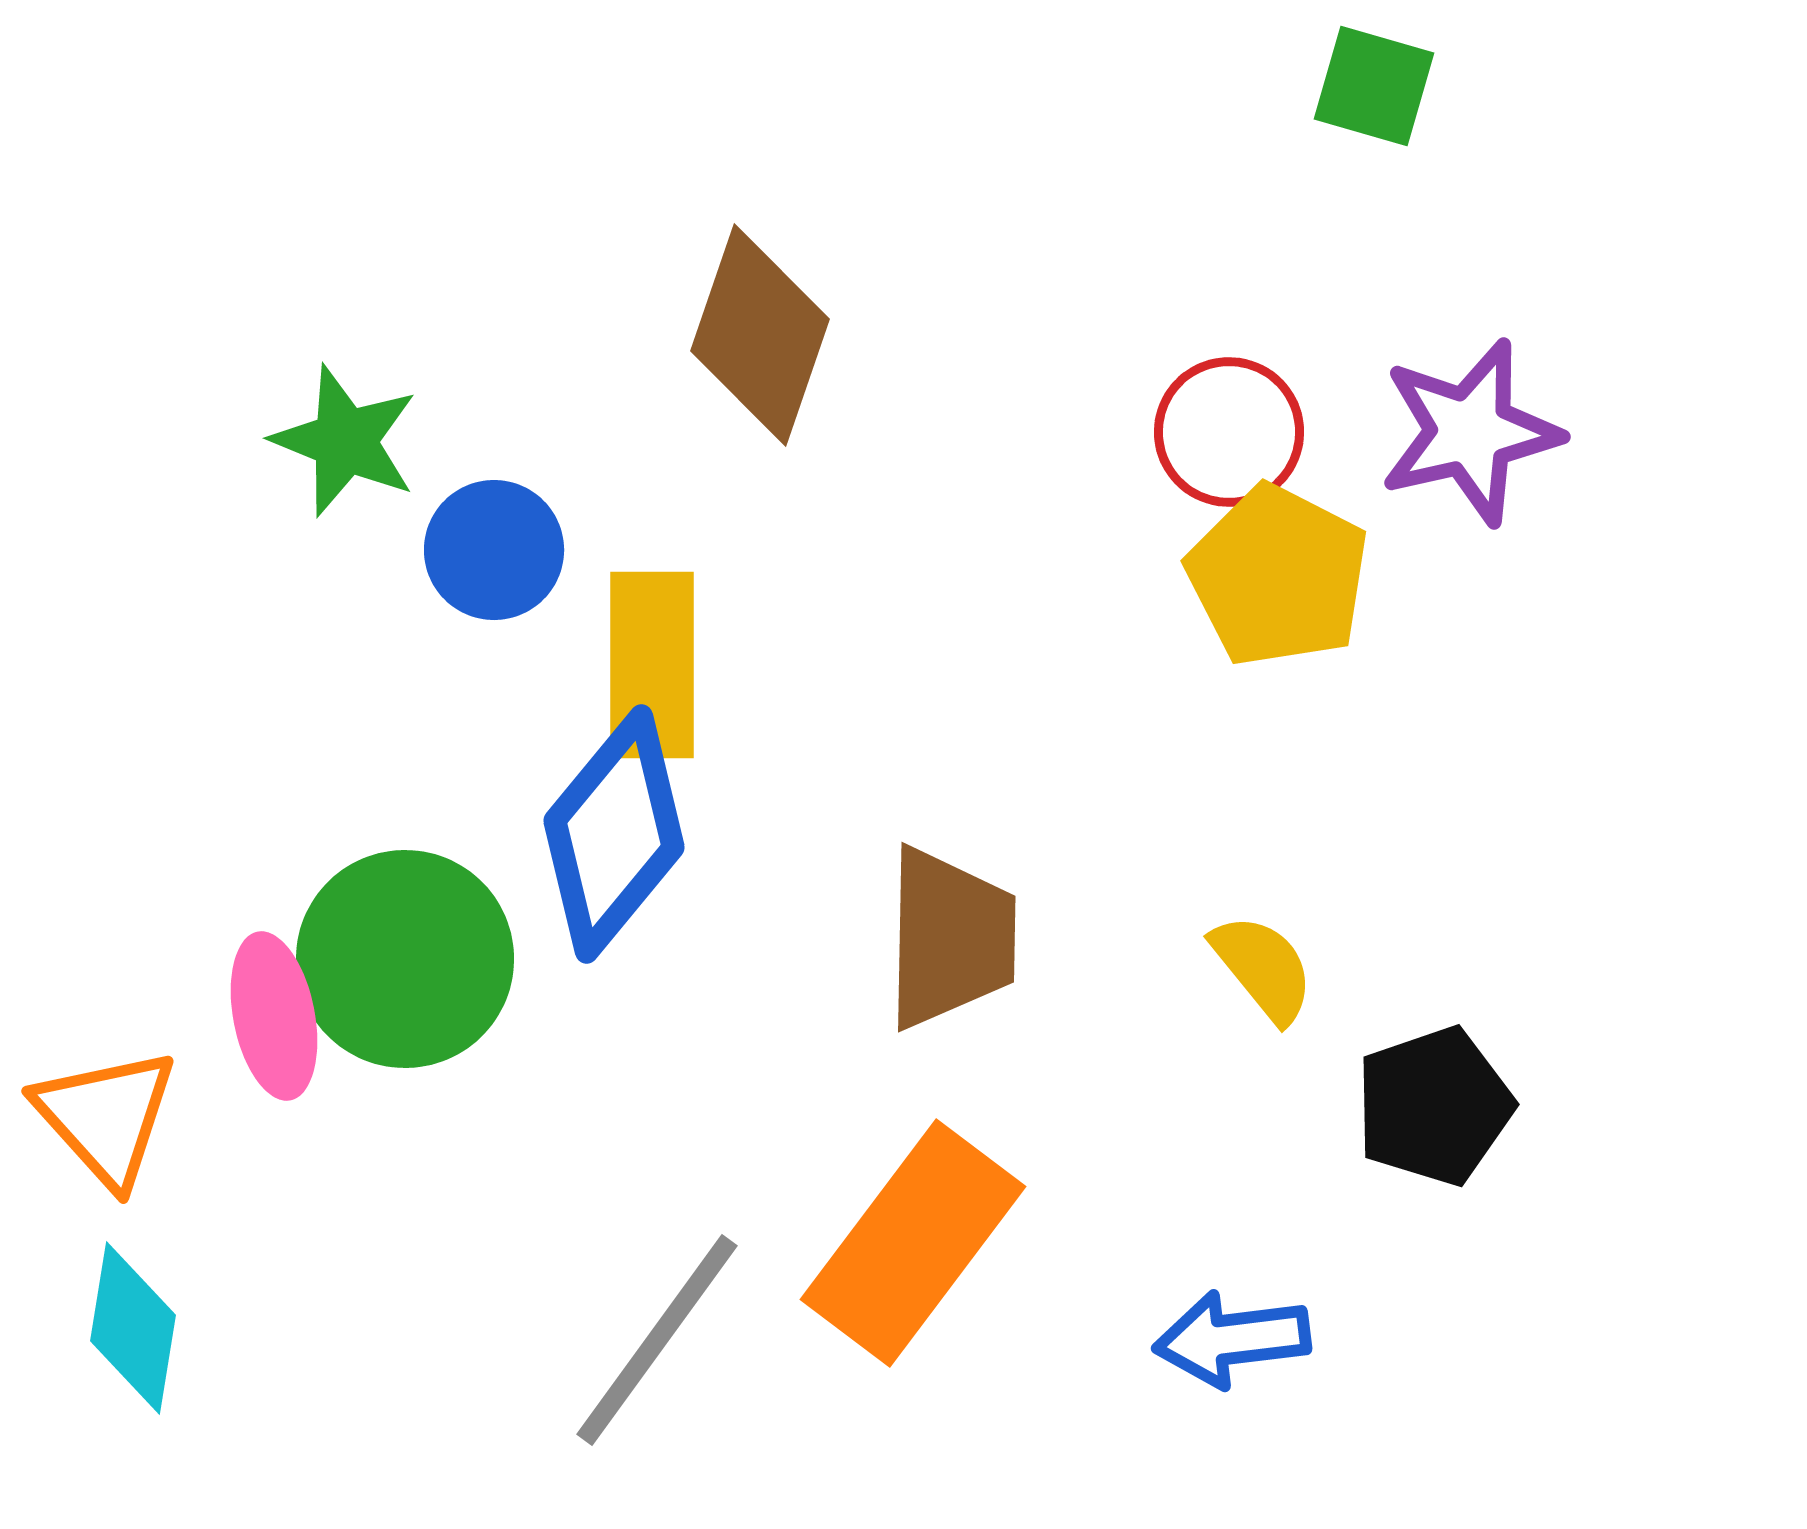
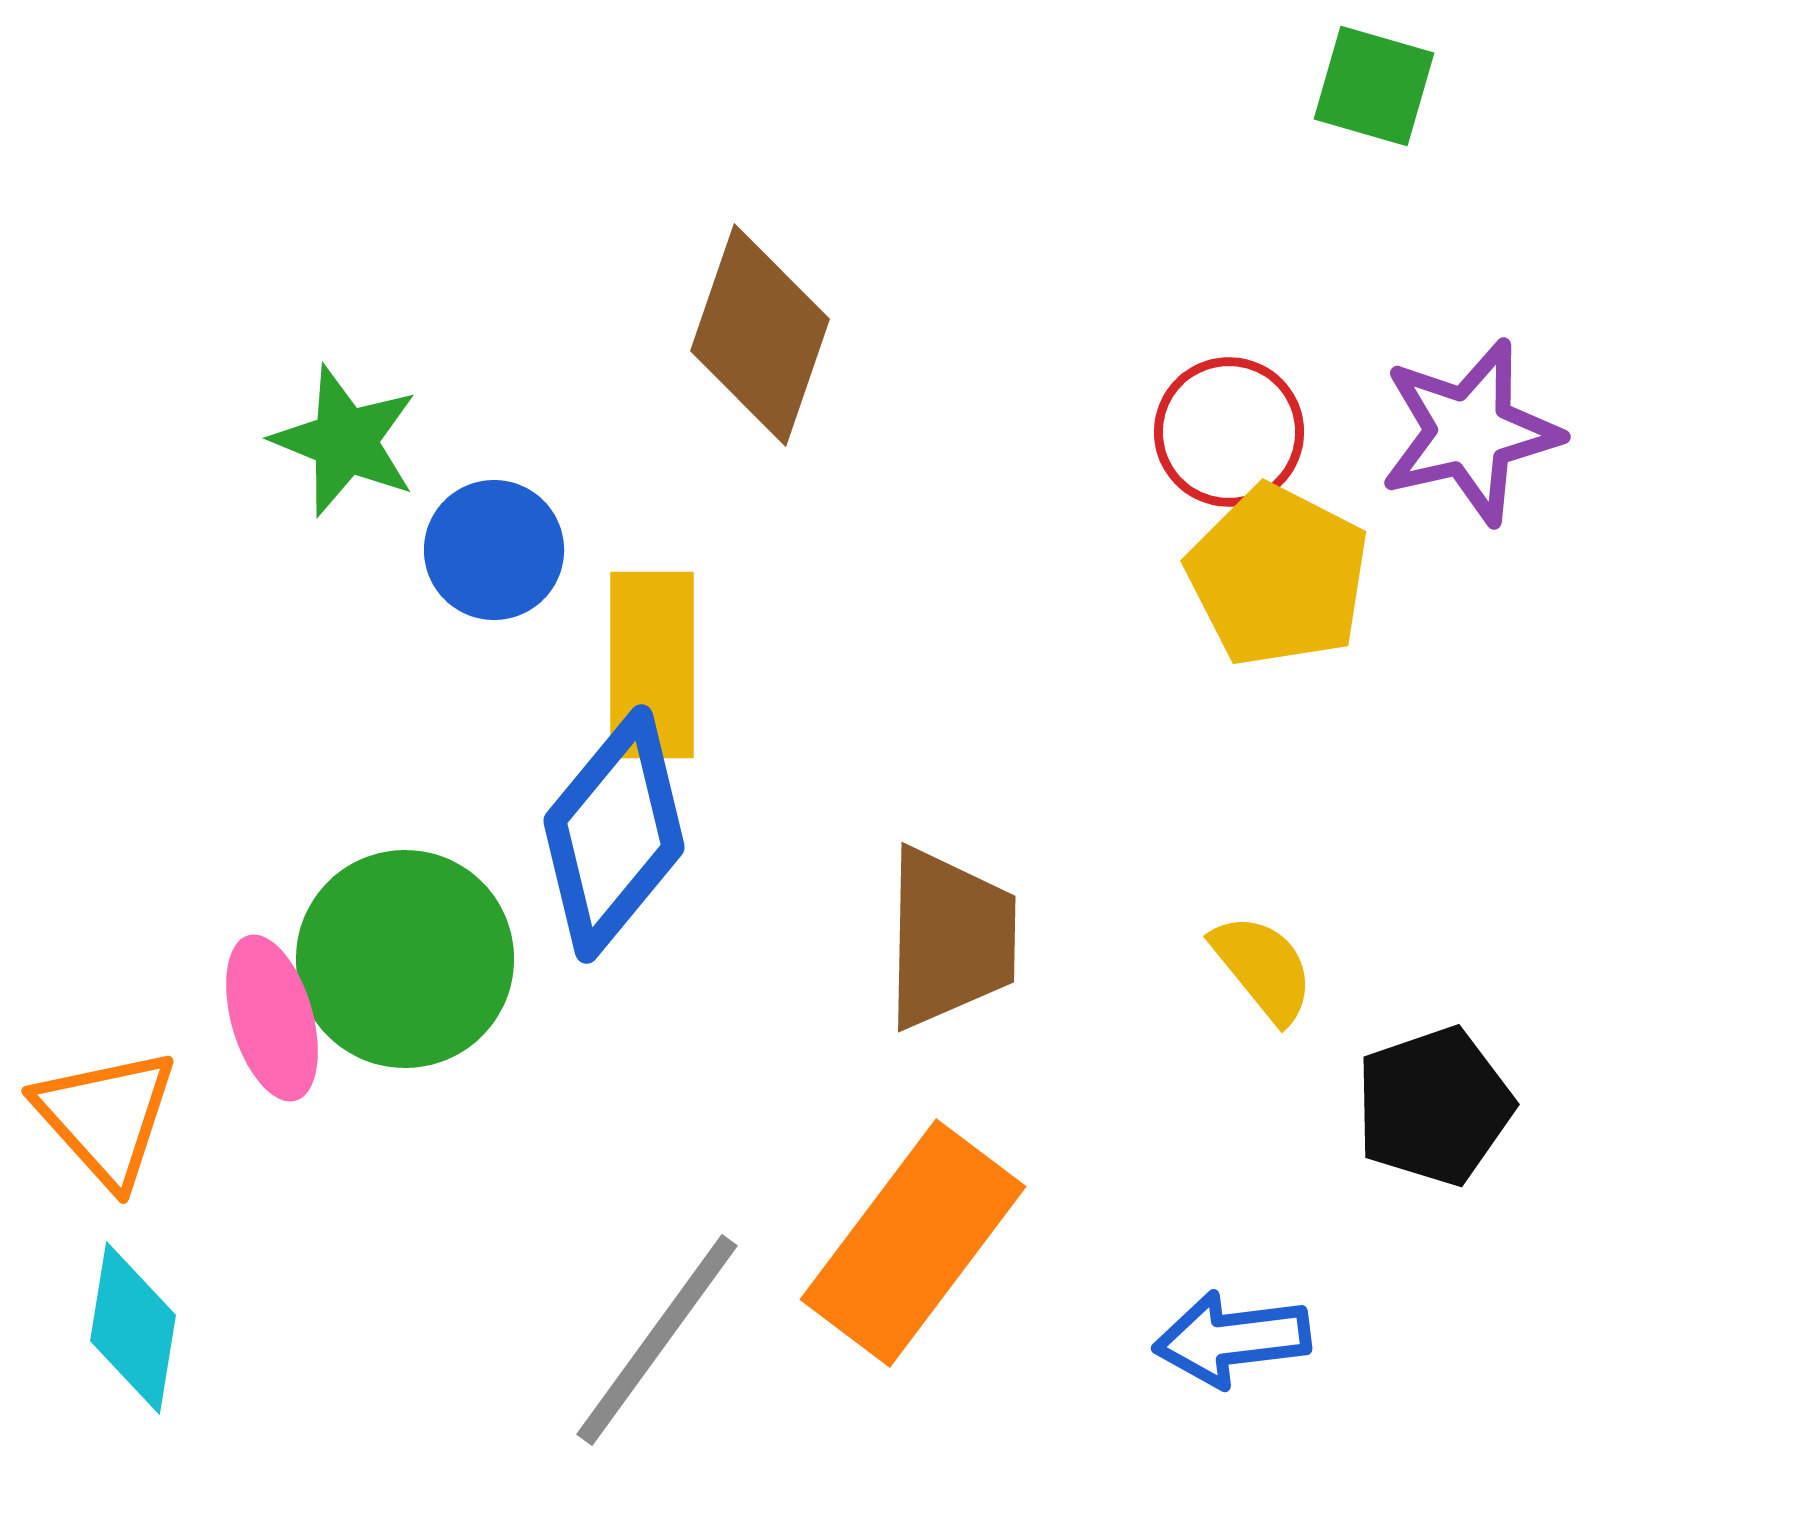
pink ellipse: moved 2 px left, 2 px down; rotated 5 degrees counterclockwise
